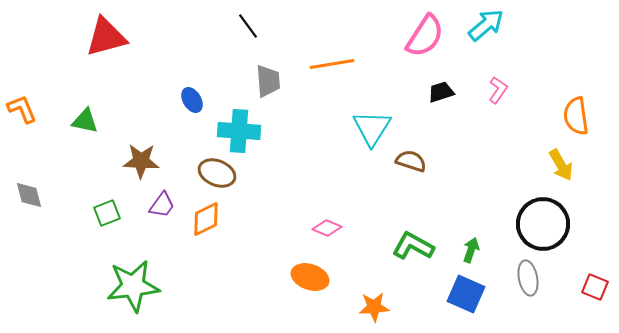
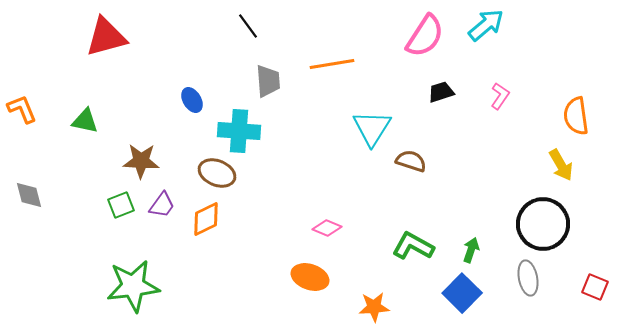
pink L-shape: moved 2 px right, 6 px down
green square: moved 14 px right, 8 px up
blue square: moved 4 px left, 1 px up; rotated 21 degrees clockwise
